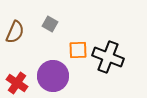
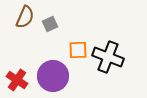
gray square: rotated 35 degrees clockwise
brown semicircle: moved 10 px right, 15 px up
red cross: moved 3 px up
